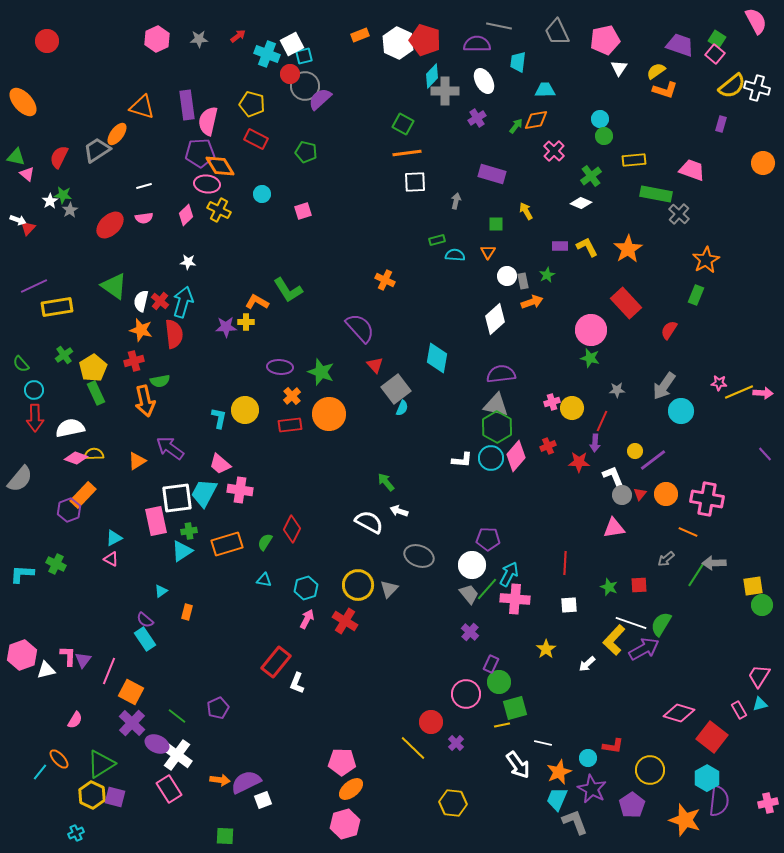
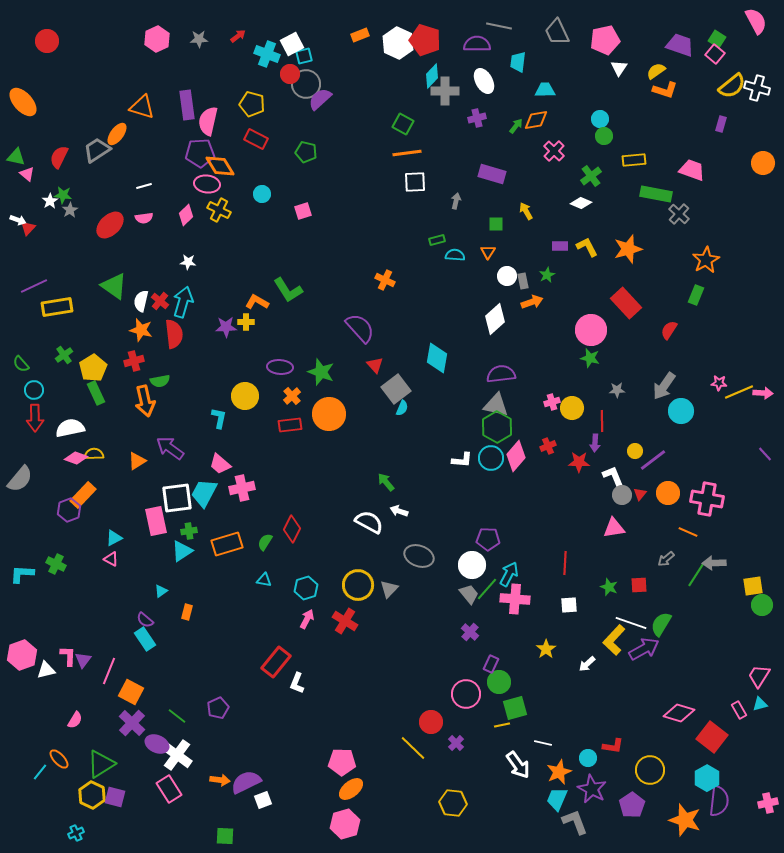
gray circle at (305, 86): moved 1 px right, 2 px up
purple cross at (477, 118): rotated 18 degrees clockwise
orange star at (628, 249): rotated 16 degrees clockwise
yellow circle at (245, 410): moved 14 px up
red line at (602, 421): rotated 25 degrees counterclockwise
pink cross at (240, 490): moved 2 px right, 2 px up; rotated 20 degrees counterclockwise
orange circle at (666, 494): moved 2 px right, 1 px up
